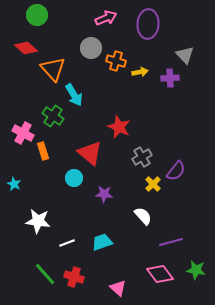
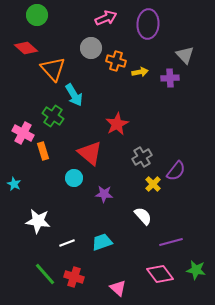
red star: moved 2 px left, 3 px up; rotated 20 degrees clockwise
